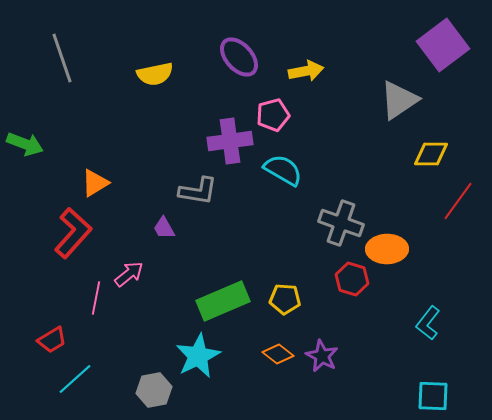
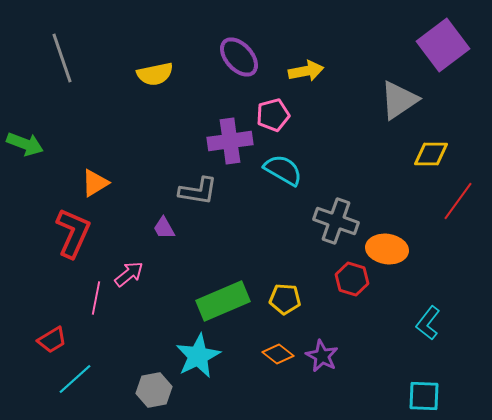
gray cross: moved 5 px left, 2 px up
red L-shape: rotated 18 degrees counterclockwise
orange ellipse: rotated 9 degrees clockwise
cyan square: moved 9 px left
